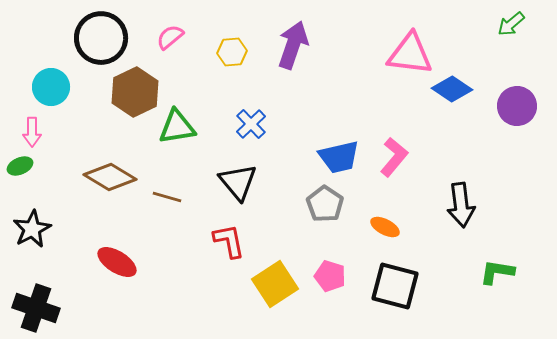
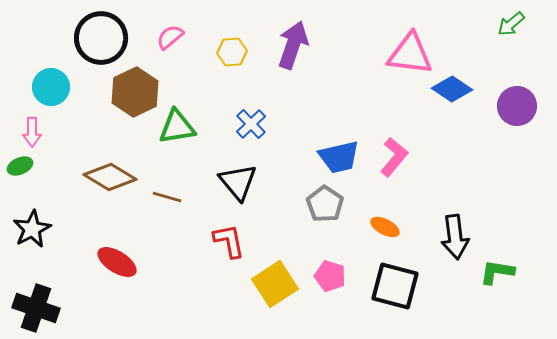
black arrow: moved 6 px left, 32 px down
